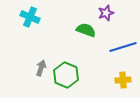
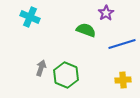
purple star: rotated 14 degrees counterclockwise
blue line: moved 1 px left, 3 px up
